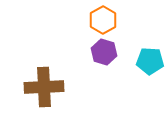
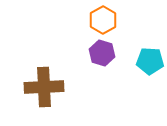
purple hexagon: moved 2 px left, 1 px down
